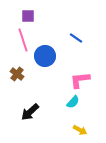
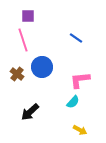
blue circle: moved 3 px left, 11 px down
